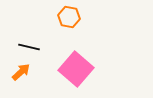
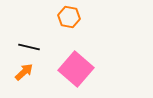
orange arrow: moved 3 px right
